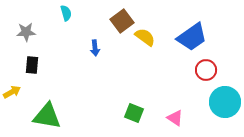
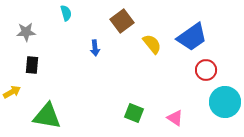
yellow semicircle: moved 7 px right, 7 px down; rotated 15 degrees clockwise
